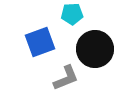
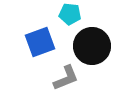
cyan pentagon: moved 2 px left; rotated 10 degrees clockwise
black circle: moved 3 px left, 3 px up
